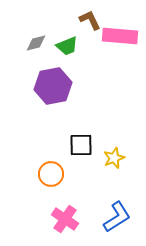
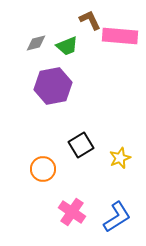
black square: rotated 30 degrees counterclockwise
yellow star: moved 6 px right
orange circle: moved 8 px left, 5 px up
pink cross: moved 7 px right, 7 px up
